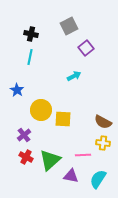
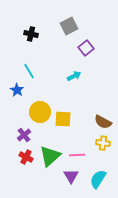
cyan line: moved 1 px left, 14 px down; rotated 42 degrees counterclockwise
yellow circle: moved 1 px left, 2 px down
pink line: moved 6 px left
green triangle: moved 4 px up
purple triangle: rotated 49 degrees clockwise
